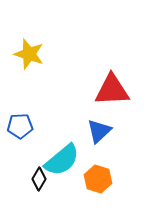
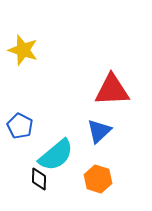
yellow star: moved 6 px left, 4 px up
blue pentagon: rotated 30 degrees clockwise
cyan semicircle: moved 6 px left, 5 px up
black diamond: rotated 30 degrees counterclockwise
